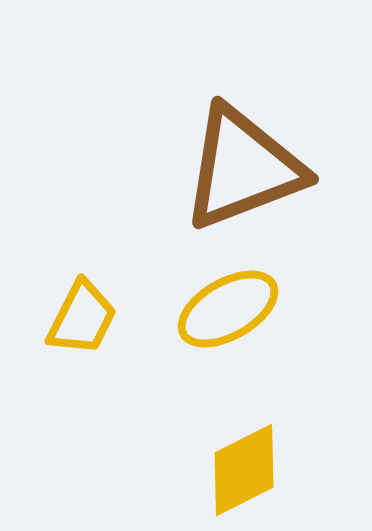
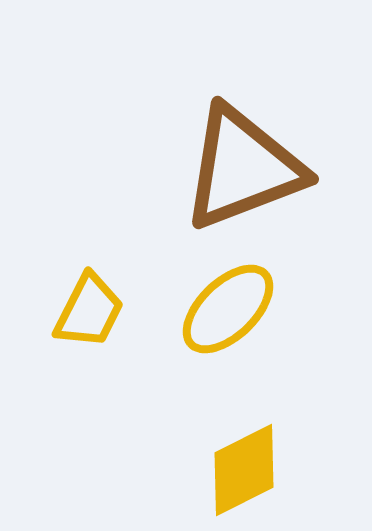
yellow ellipse: rotated 14 degrees counterclockwise
yellow trapezoid: moved 7 px right, 7 px up
